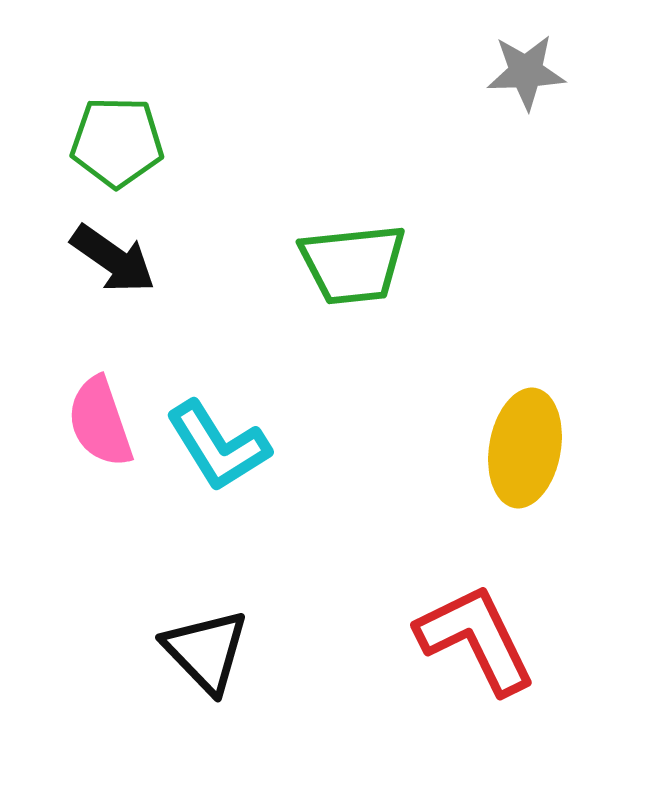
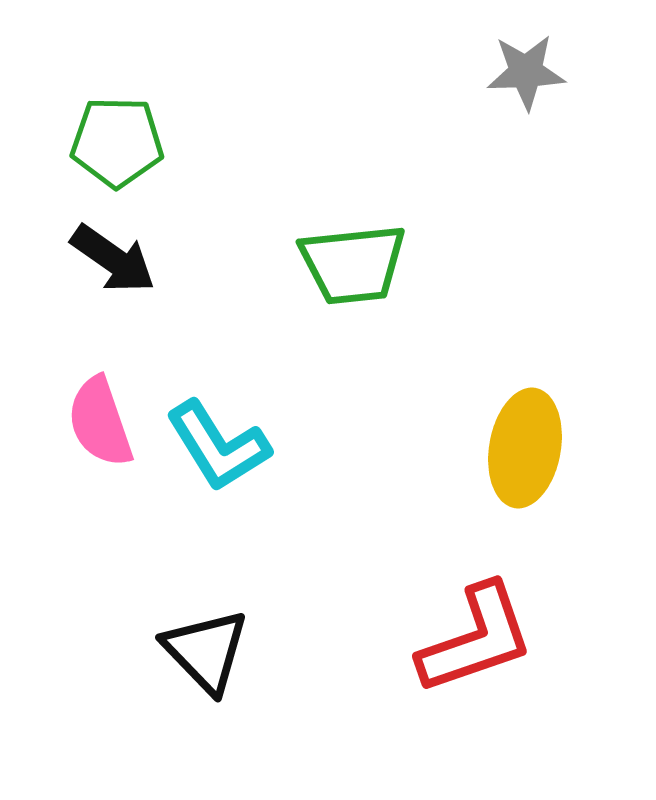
red L-shape: rotated 97 degrees clockwise
